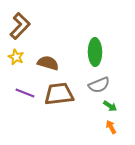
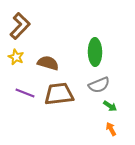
orange arrow: moved 2 px down
